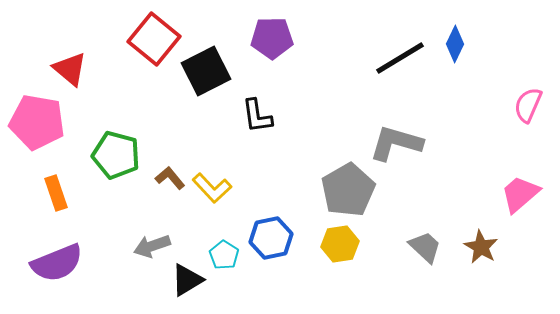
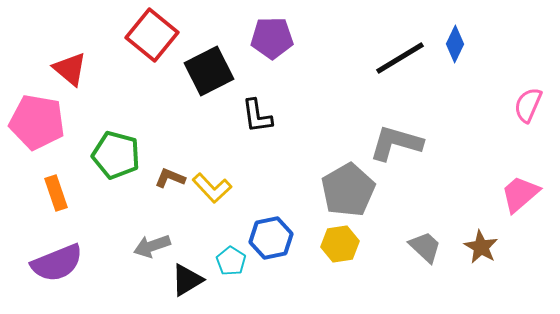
red square: moved 2 px left, 4 px up
black square: moved 3 px right
brown L-shape: rotated 28 degrees counterclockwise
cyan pentagon: moved 7 px right, 6 px down
